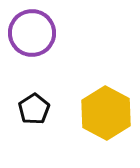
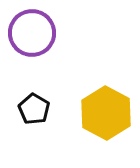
black pentagon: rotated 8 degrees counterclockwise
